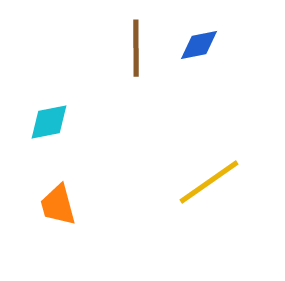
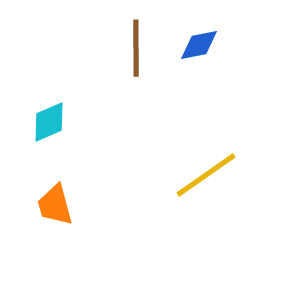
cyan diamond: rotated 12 degrees counterclockwise
yellow line: moved 3 px left, 7 px up
orange trapezoid: moved 3 px left
